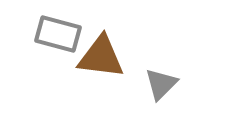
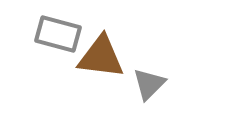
gray triangle: moved 12 px left
